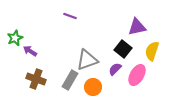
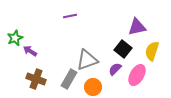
purple line: rotated 32 degrees counterclockwise
gray rectangle: moved 1 px left, 1 px up
